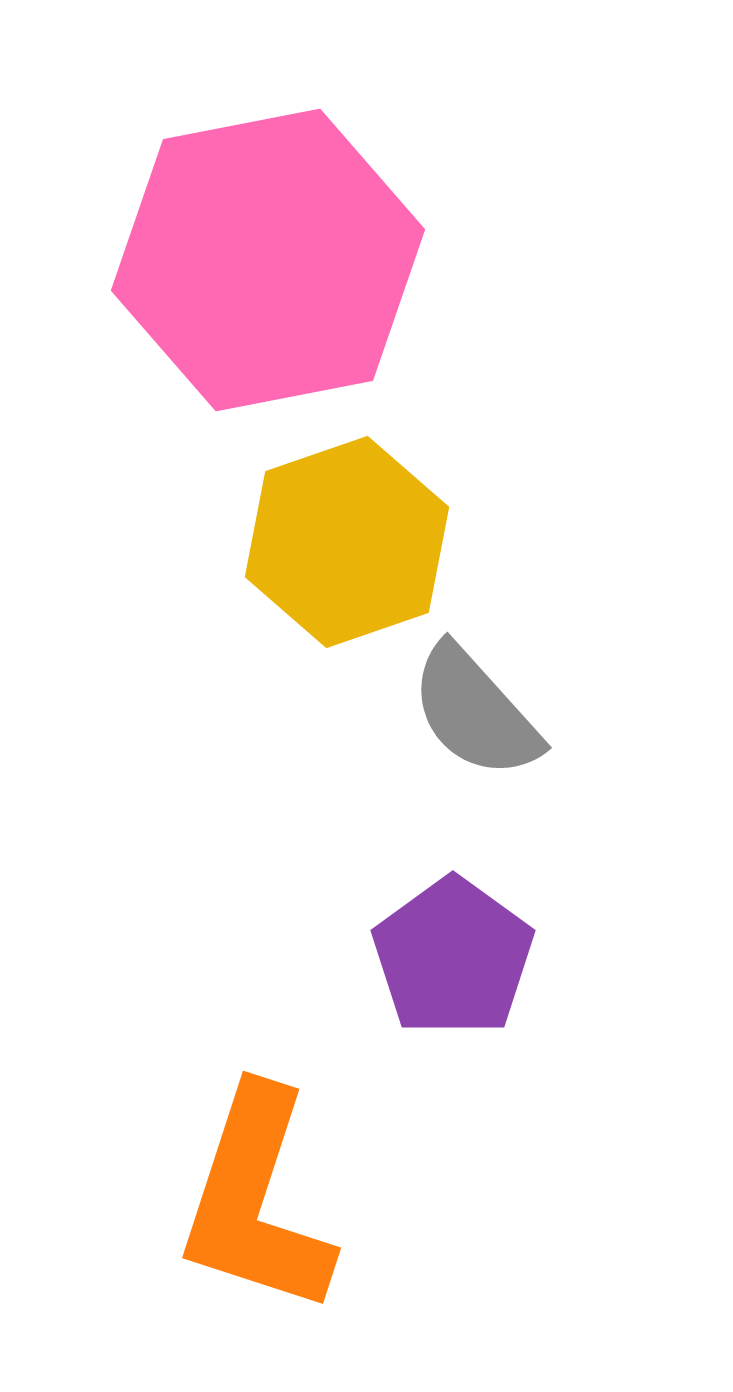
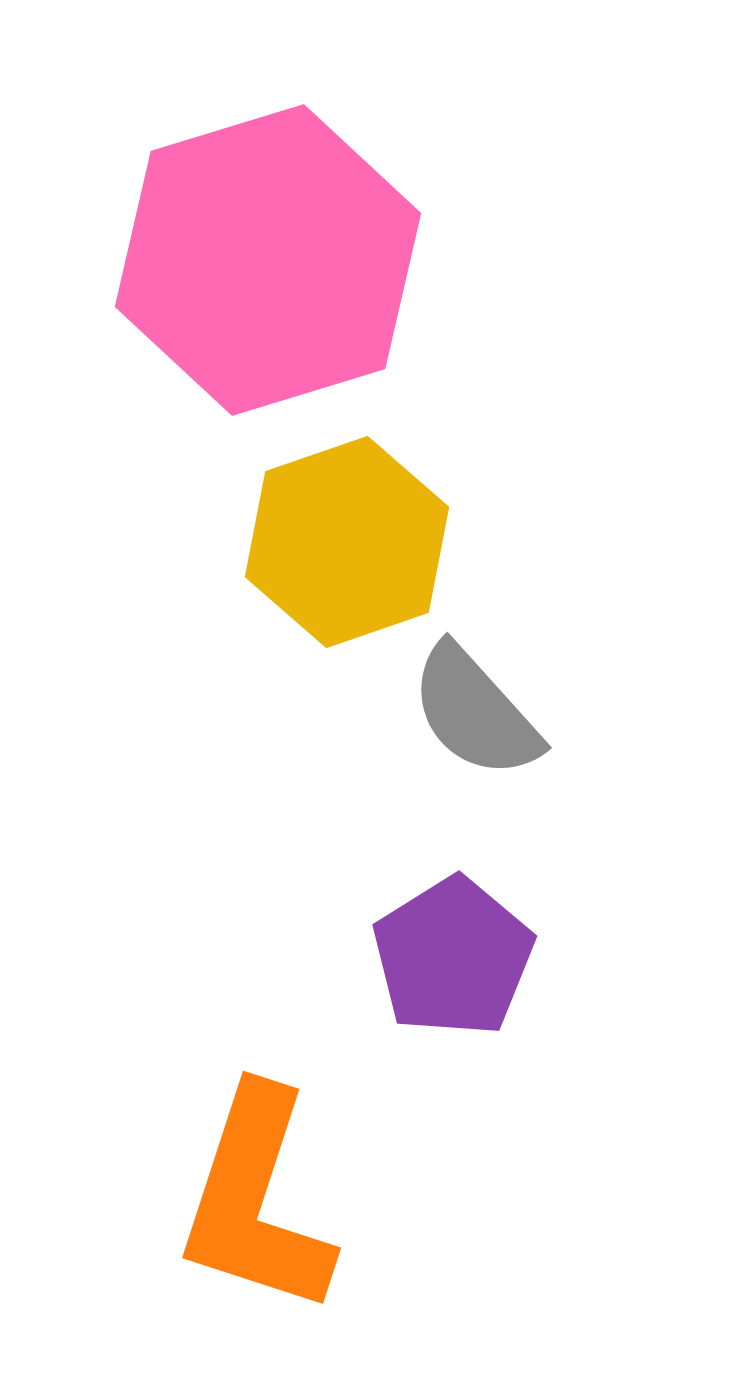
pink hexagon: rotated 6 degrees counterclockwise
purple pentagon: rotated 4 degrees clockwise
